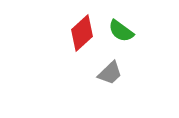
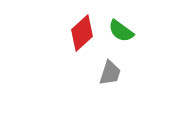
gray trapezoid: rotated 28 degrees counterclockwise
